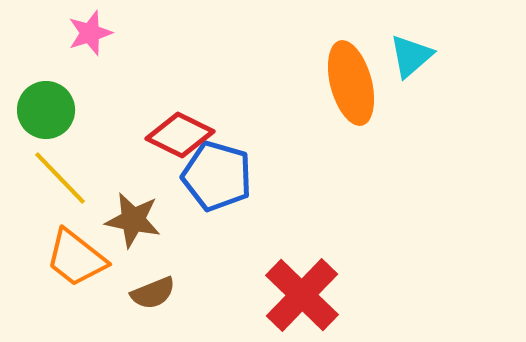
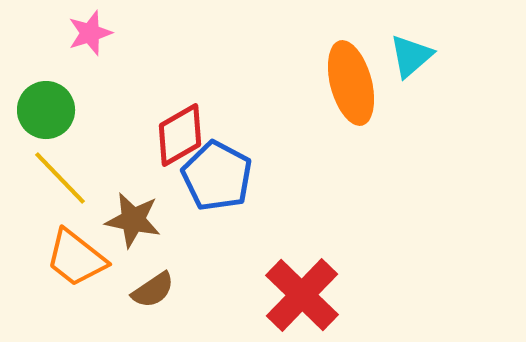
red diamond: rotated 56 degrees counterclockwise
blue pentagon: rotated 12 degrees clockwise
brown semicircle: moved 3 px up; rotated 12 degrees counterclockwise
